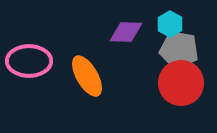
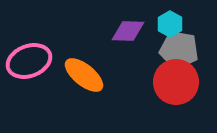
purple diamond: moved 2 px right, 1 px up
pink ellipse: rotated 21 degrees counterclockwise
orange ellipse: moved 3 px left, 1 px up; rotated 21 degrees counterclockwise
red circle: moved 5 px left, 1 px up
